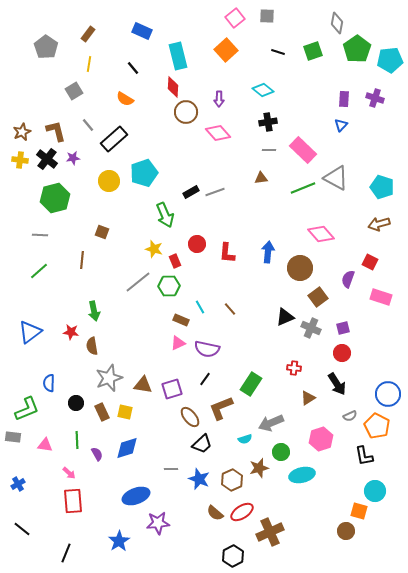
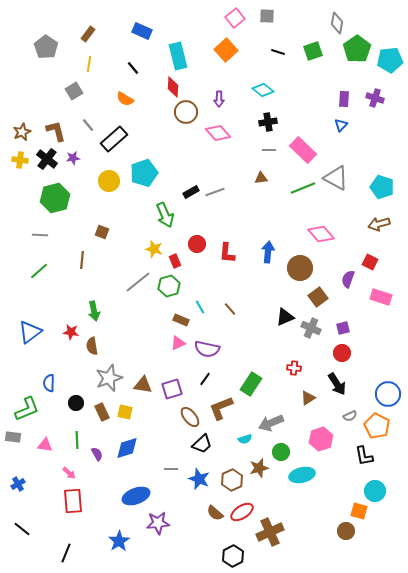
green hexagon at (169, 286): rotated 15 degrees counterclockwise
